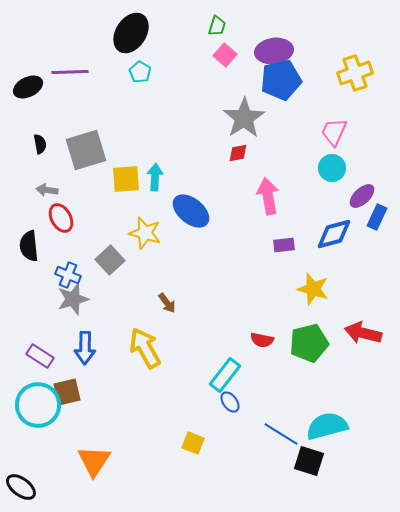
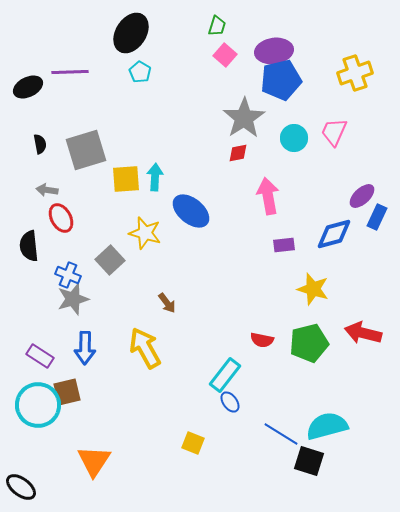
cyan circle at (332, 168): moved 38 px left, 30 px up
